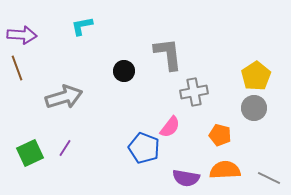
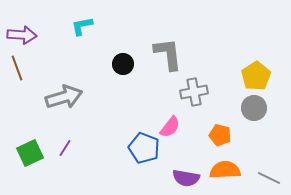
black circle: moved 1 px left, 7 px up
